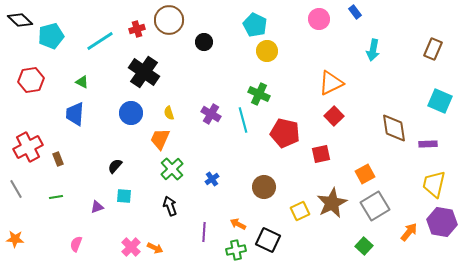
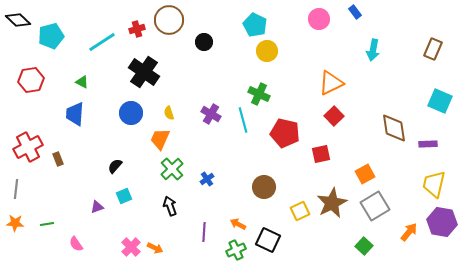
black diamond at (20, 20): moved 2 px left
cyan line at (100, 41): moved 2 px right, 1 px down
blue cross at (212, 179): moved 5 px left
gray line at (16, 189): rotated 36 degrees clockwise
cyan square at (124, 196): rotated 28 degrees counterclockwise
green line at (56, 197): moved 9 px left, 27 px down
orange star at (15, 239): moved 16 px up
pink semicircle at (76, 244): rotated 56 degrees counterclockwise
green cross at (236, 250): rotated 12 degrees counterclockwise
